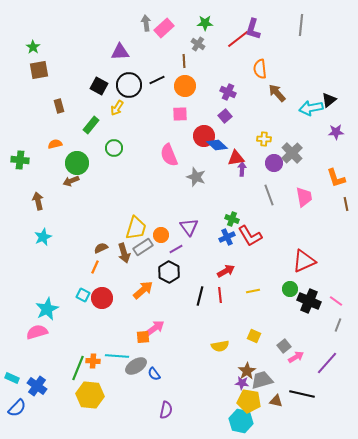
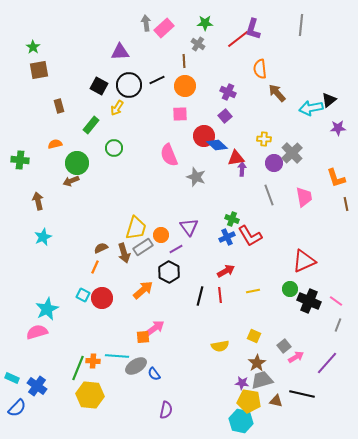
purple star at (336, 132): moved 2 px right, 4 px up
brown star at (247, 371): moved 10 px right, 8 px up
